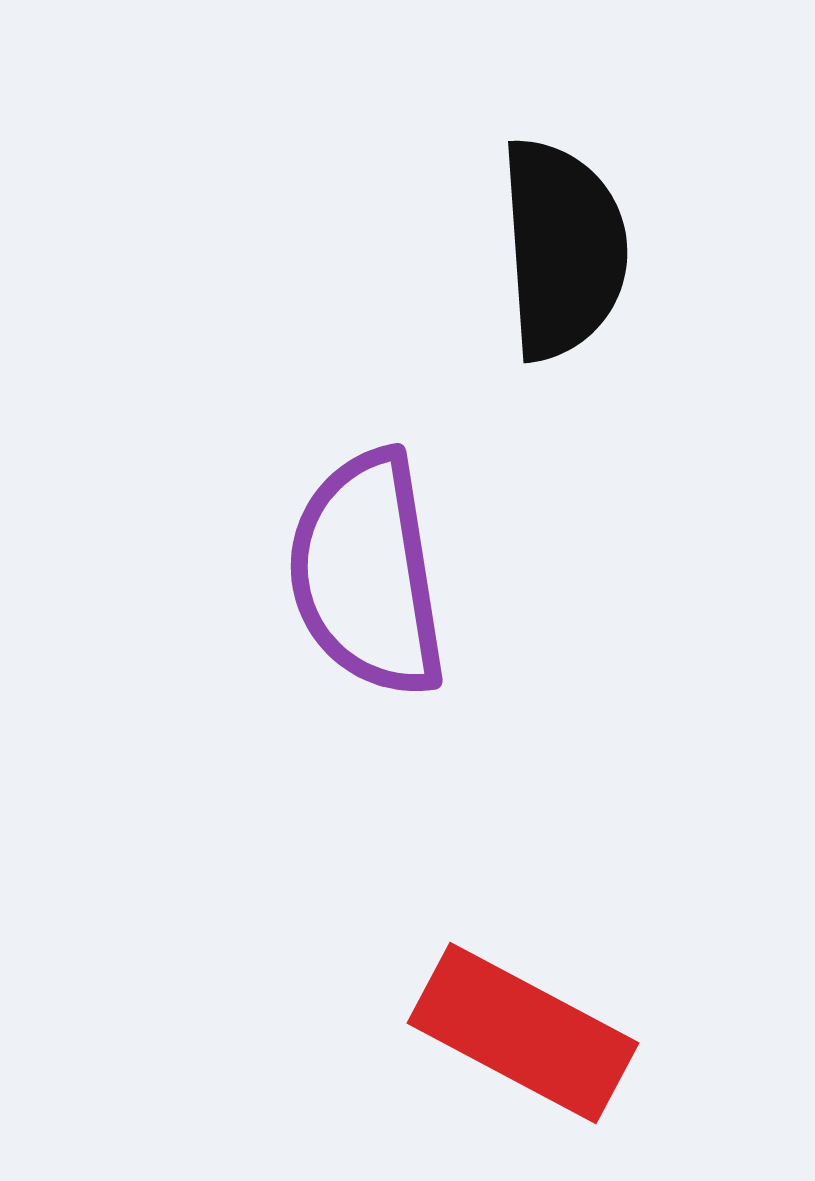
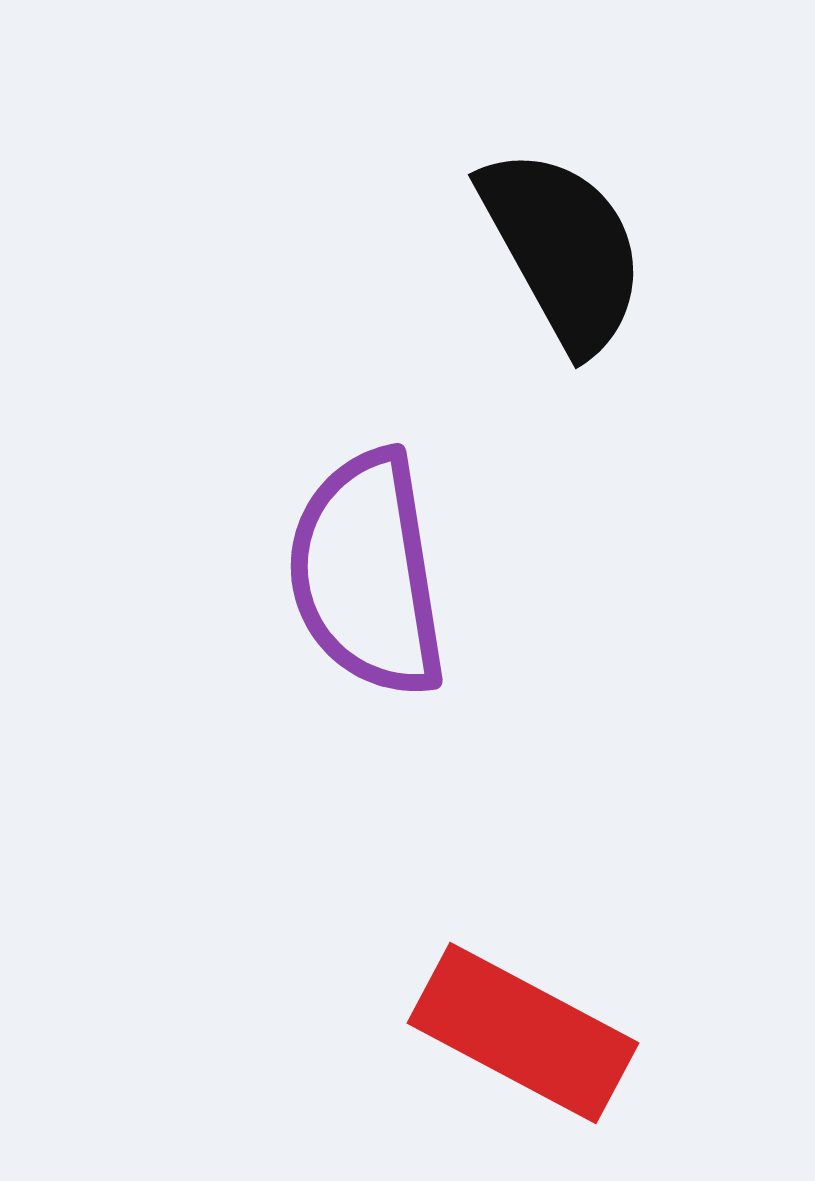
black semicircle: rotated 25 degrees counterclockwise
